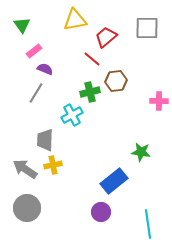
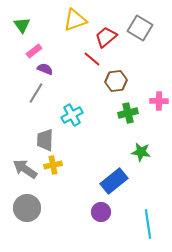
yellow triangle: rotated 10 degrees counterclockwise
gray square: moved 7 px left; rotated 30 degrees clockwise
green cross: moved 38 px right, 21 px down
